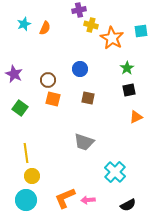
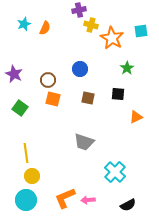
black square: moved 11 px left, 4 px down; rotated 16 degrees clockwise
